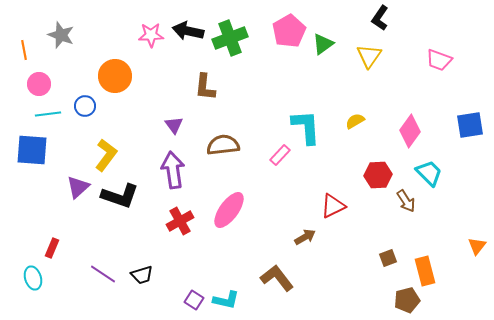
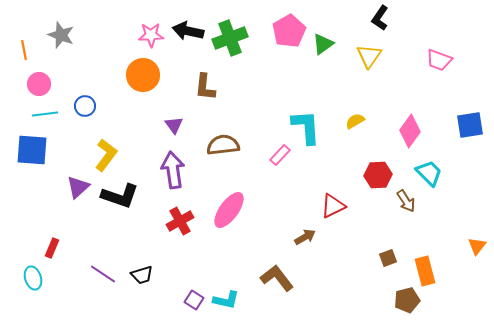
orange circle at (115, 76): moved 28 px right, 1 px up
cyan line at (48, 114): moved 3 px left
